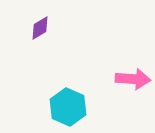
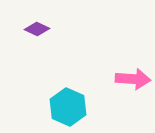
purple diamond: moved 3 px left, 1 px down; rotated 55 degrees clockwise
